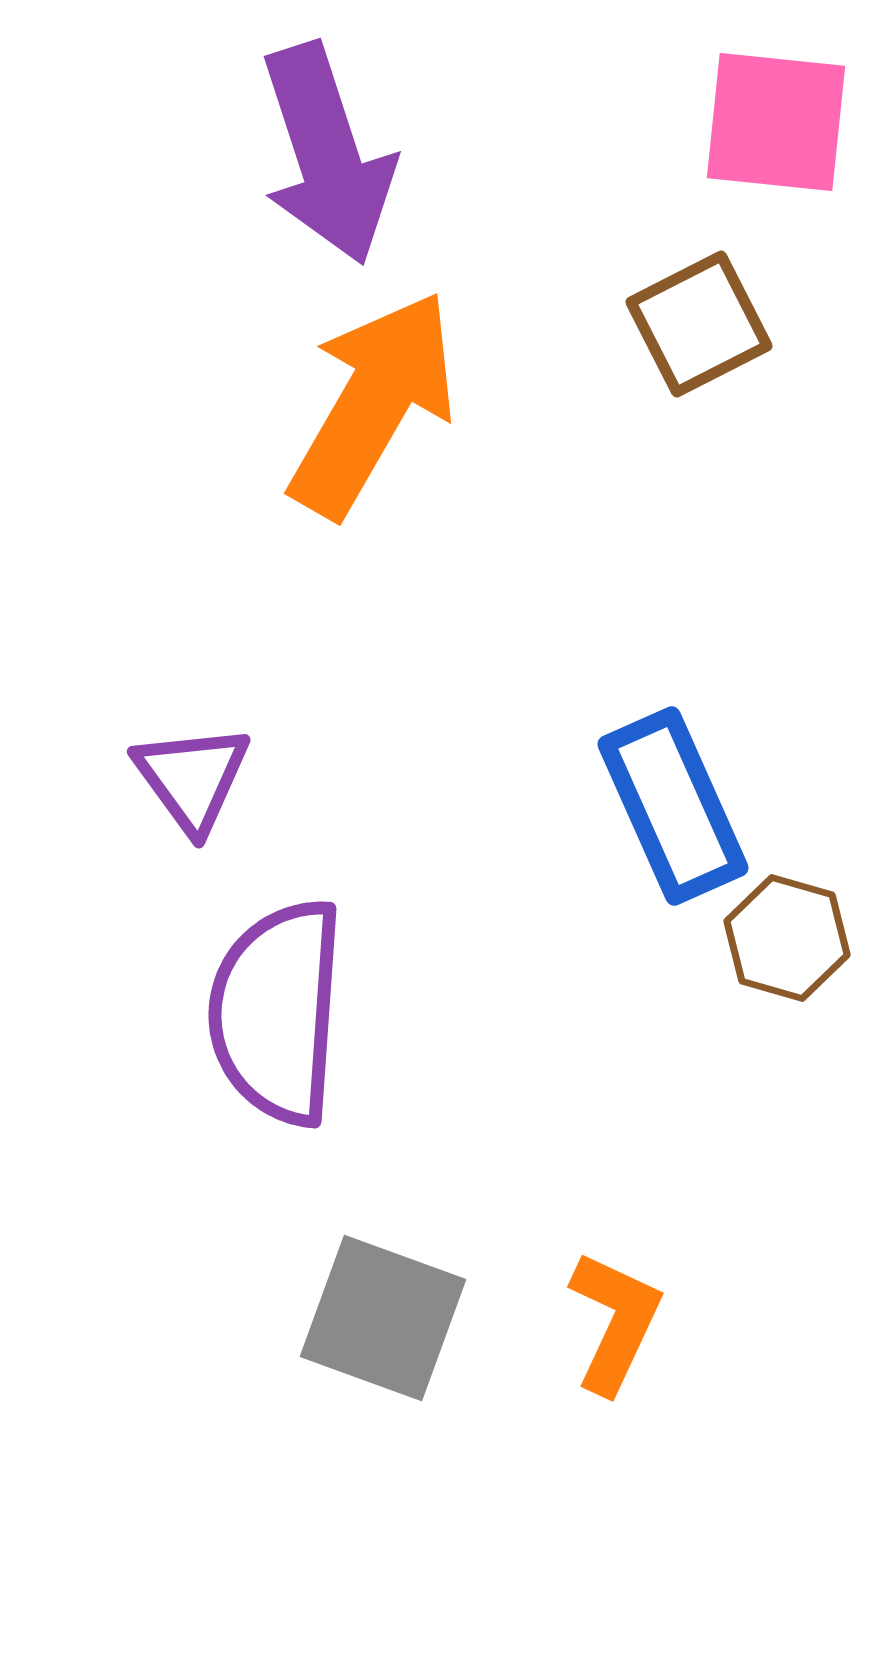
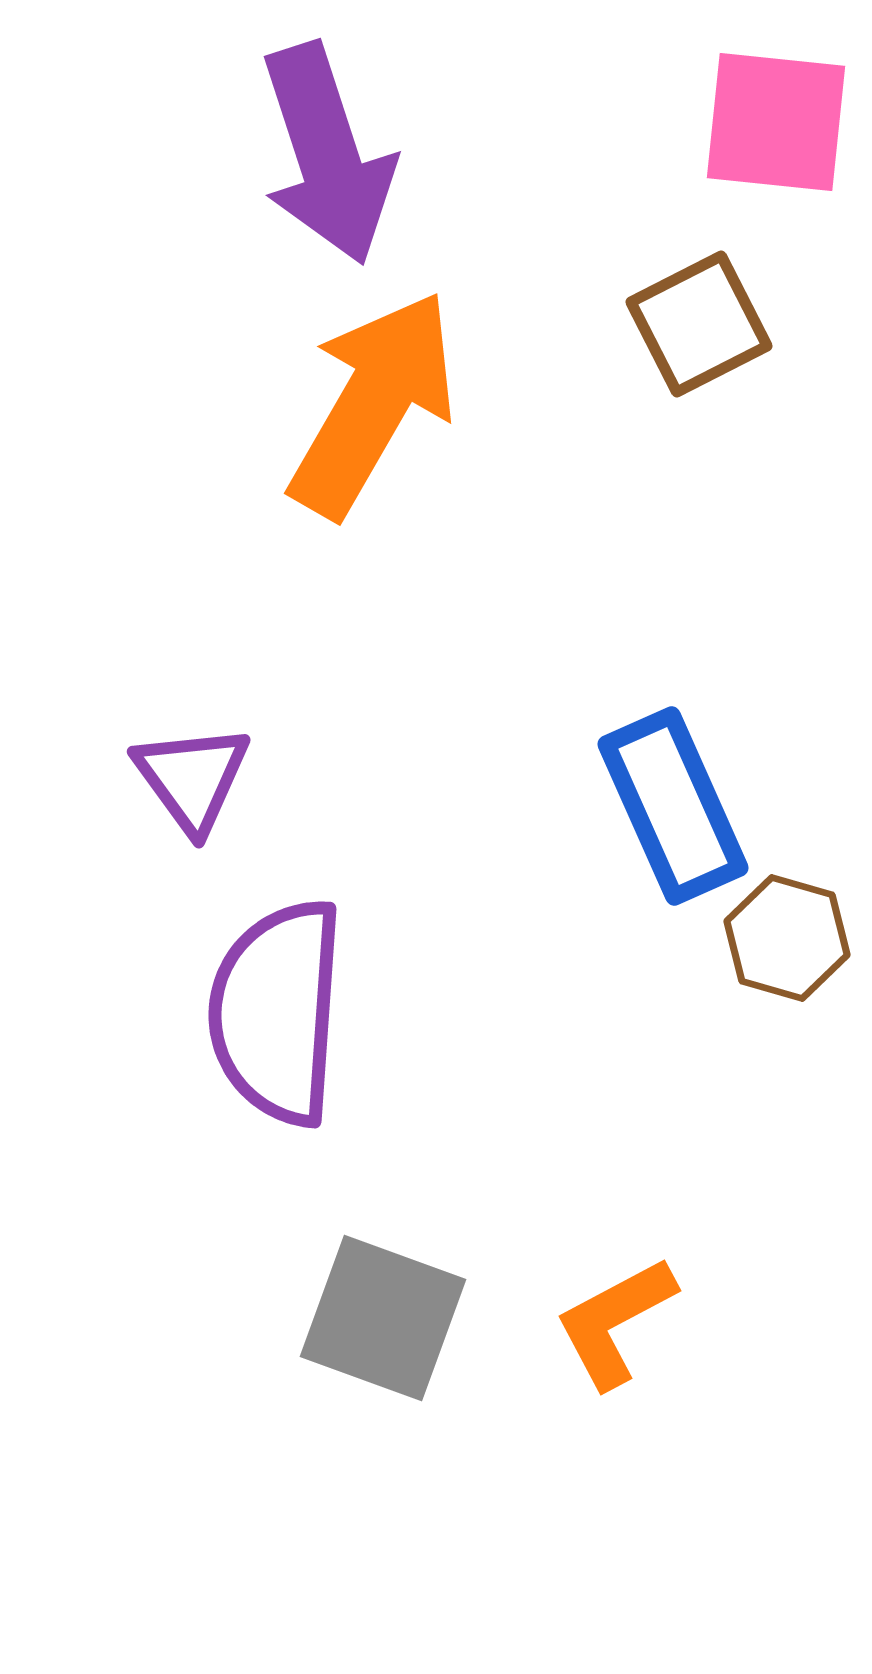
orange L-shape: rotated 143 degrees counterclockwise
